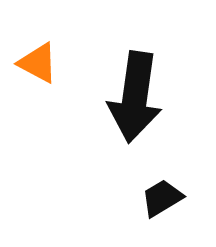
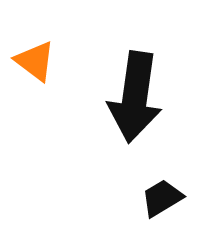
orange triangle: moved 3 px left, 2 px up; rotated 9 degrees clockwise
